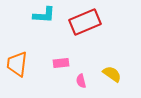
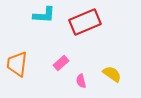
pink rectangle: rotated 35 degrees counterclockwise
